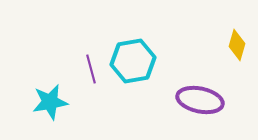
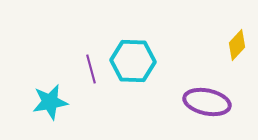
yellow diamond: rotated 28 degrees clockwise
cyan hexagon: rotated 12 degrees clockwise
purple ellipse: moved 7 px right, 2 px down
